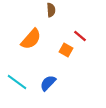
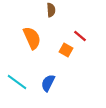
orange semicircle: moved 1 px right, 1 px up; rotated 65 degrees counterclockwise
blue semicircle: rotated 18 degrees counterclockwise
